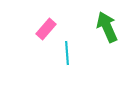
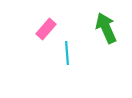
green arrow: moved 1 px left, 1 px down
